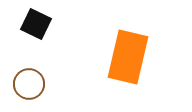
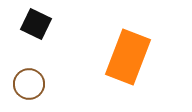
orange rectangle: rotated 8 degrees clockwise
